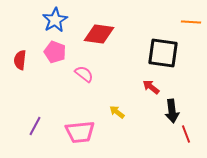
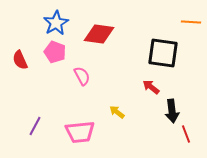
blue star: moved 1 px right, 3 px down
red semicircle: rotated 30 degrees counterclockwise
pink semicircle: moved 2 px left, 2 px down; rotated 24 degrees clockwise
